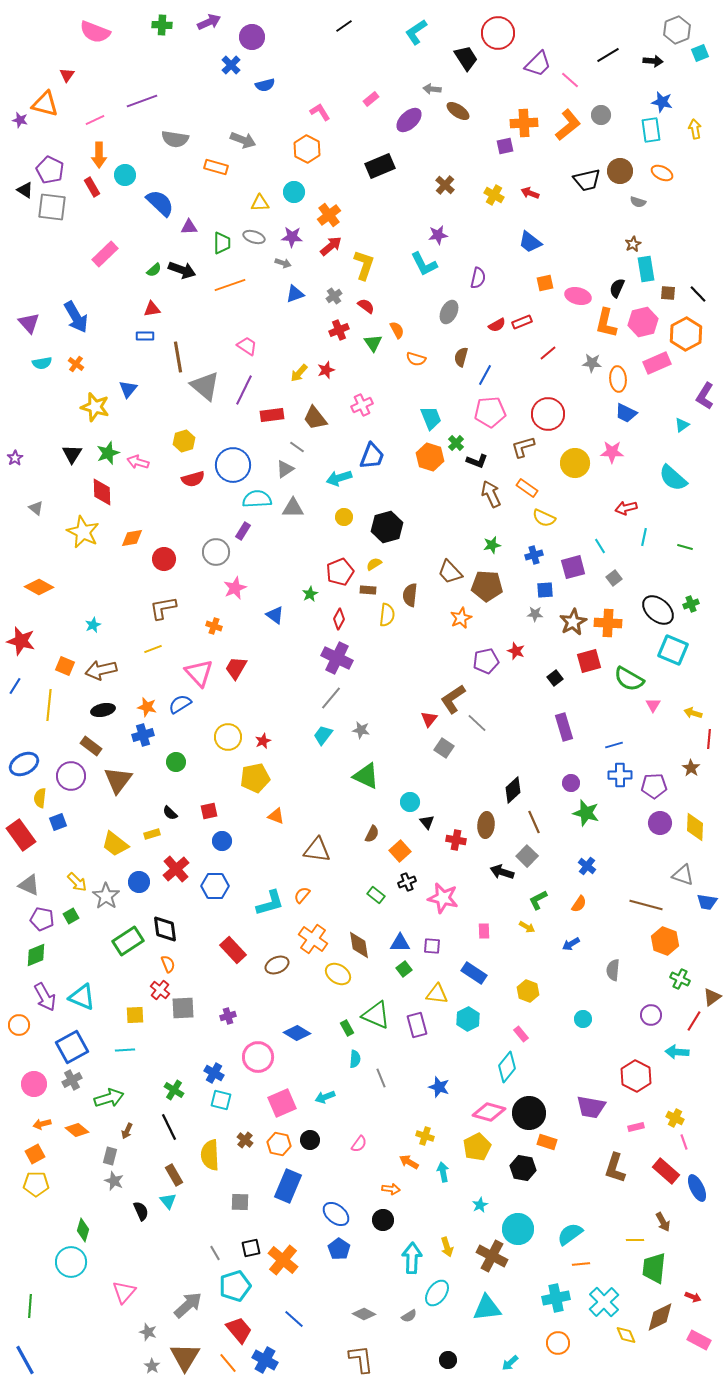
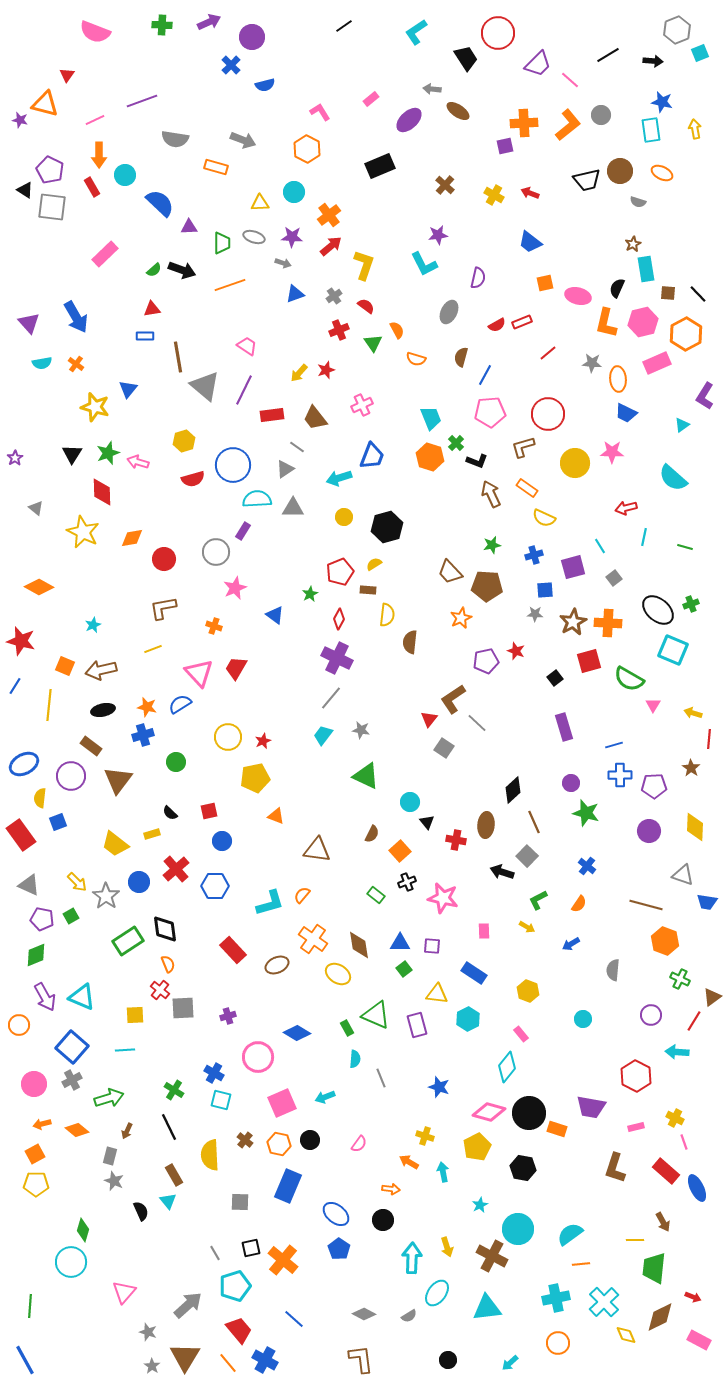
brown semicircle at (410, 595): moved 47 px down
purple circle at (660, 823): moved 11 px left, 8 px down
blue square at (72, 1047): rotated 20 degrees counterclockwise
orange rectangle at (547, 1142): moved 10 px right, 13 px up
